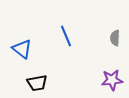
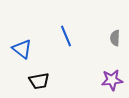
black trapezoid: moved 2 px right, 2 px up
